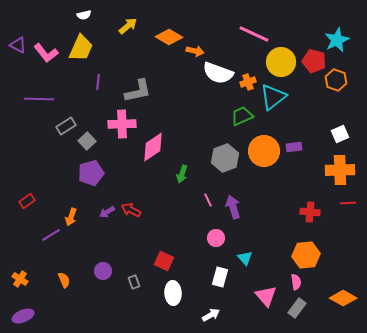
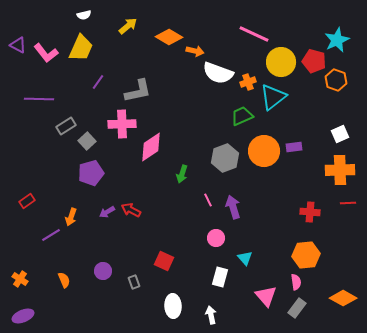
purple line at (98, 82): rotated 28 degrees clockwise
pink diamond at (153, 147): moved 2 px left
white ellipse at (173, 293): moved 13 px down
white arrow at (211, 315): rotated 72 degrees counterclockwise
